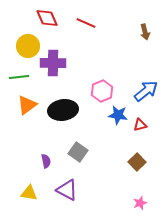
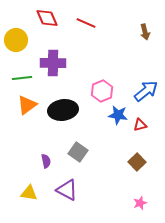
yellow circle: moved 12 px left, 6 px up
green line: moved 3 px right, 1 px down
